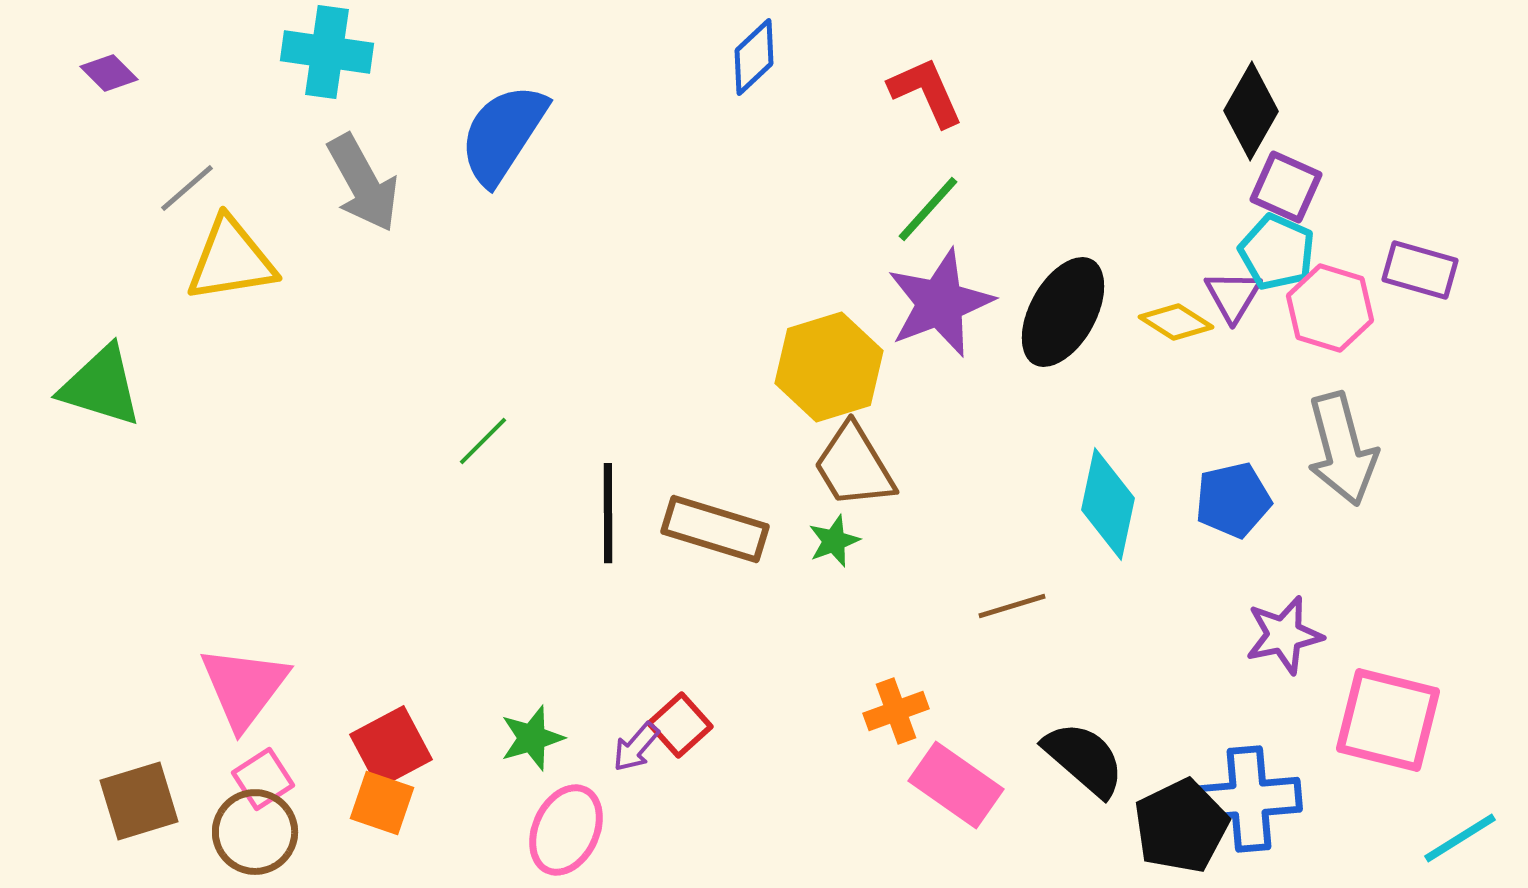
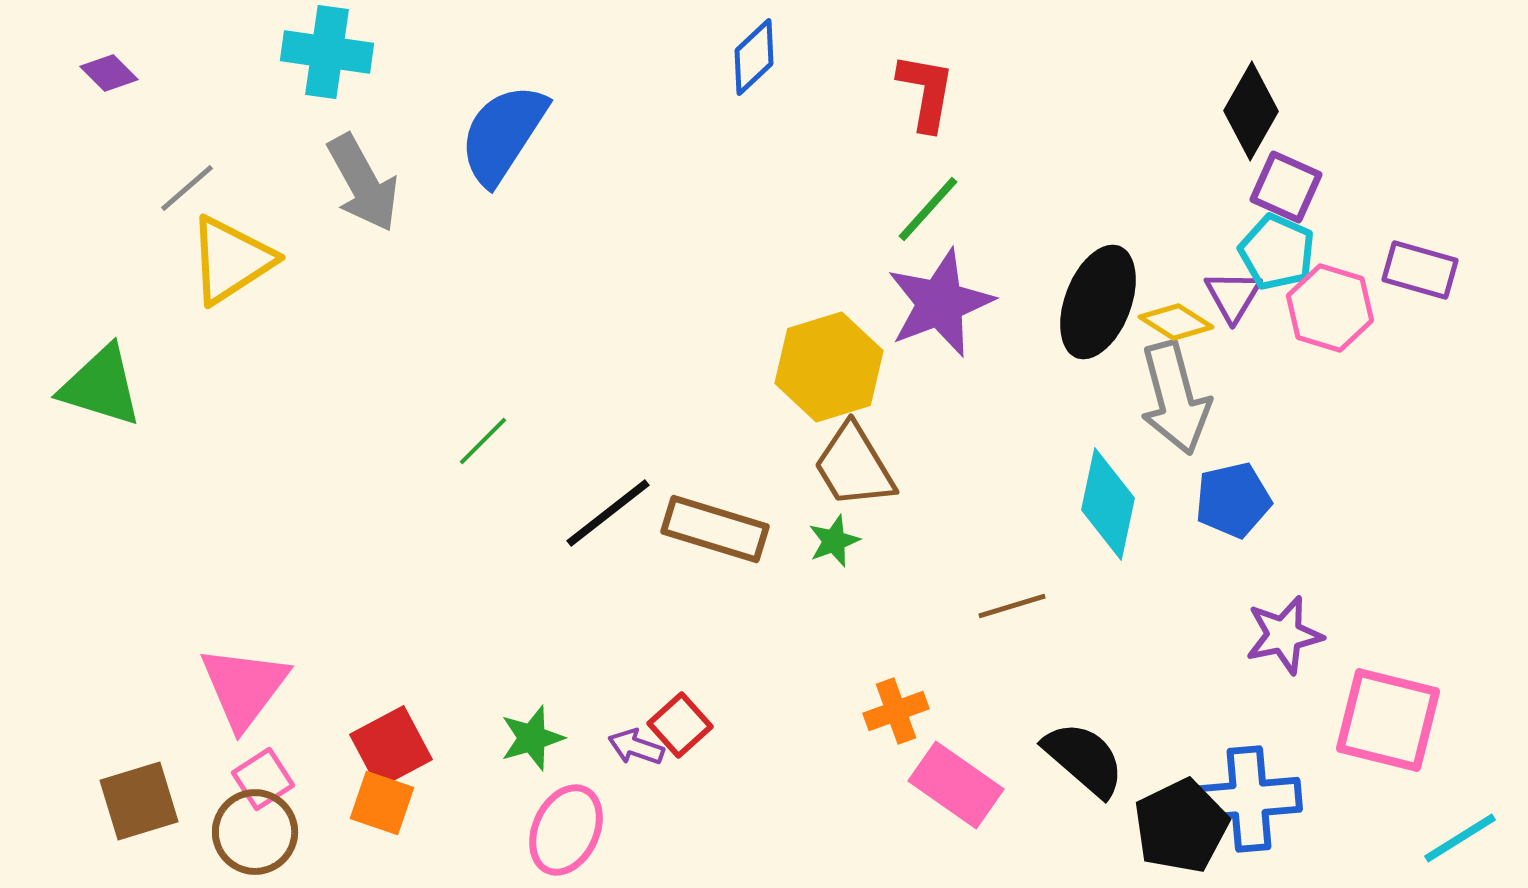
red L-shape at (926, 92): rotated 34 degrees clockwise
yellow triangle at (231, 260): rotated 24 degrees counterclockwise
black ellipse at (1063, 312): moved 35 px right, 10 px up; rotated 8 degrees counterclockwise
gray arrow at (1342, 449): moved 167 px left, 51 px up
black line at (608, 513): rotated 52 degrees clockwise
purple arrow at (636, 747): rotated 68 degrees clockwise
